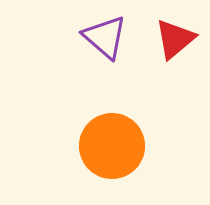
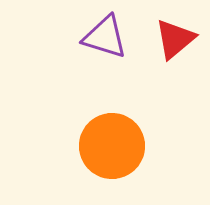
purple triangle: rotated 24 degrees counterclockwise
